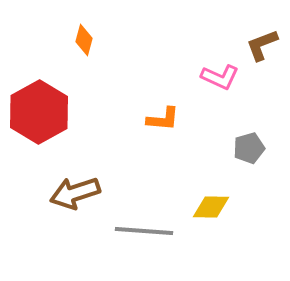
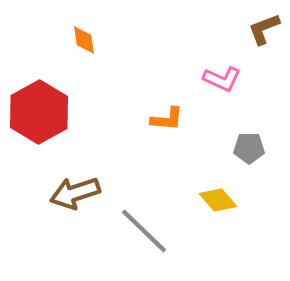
orange diamond: rotated 24 degrees counterclockwise
brown L-shape: moved 2 px right, 16 px up
pink L-shape: moved 2 px right, 2 px down
orange L-shape: moved 4 px right
gray pentagon: rotated 16 degrees clockwise
yellow diamond: moved 7 px right, 7 px up; rotated 48 degrees clockwise
gray line: rotated 40 degrees clockwise
